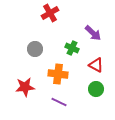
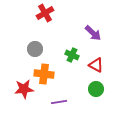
red cross: moved 5 px left
green cross: moved 7 px down
orange cross: moved 14 px left
red star: moved 1 px left, 2 px down
purple line: rotated 35 degrees counterclockwise
